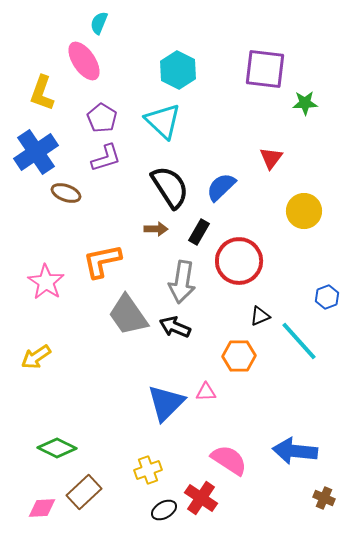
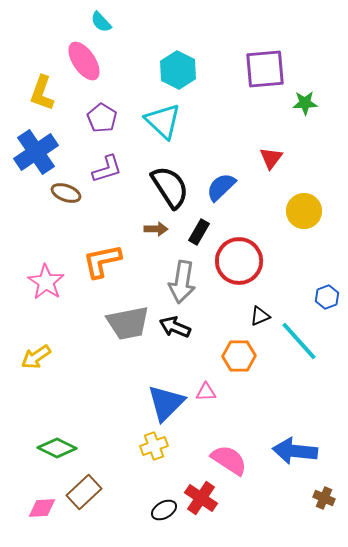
cyan semicircle: moved 2 px right, 1 px up; rotated 65 degrees counterclockwise
purple square: rotated 12 degrees counterclockwise
purple L-shape: moved 1 px right, 11 px down
gray trapezoid: moved 8 px down; rotated 66 degrees counterclockwise
yellow cross: moved 6 px right, 24 px up
